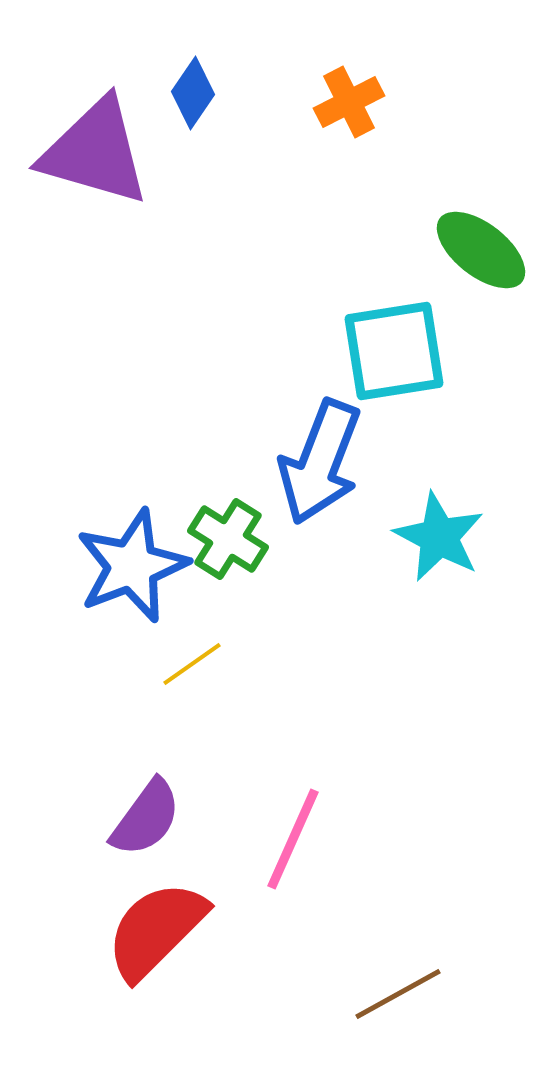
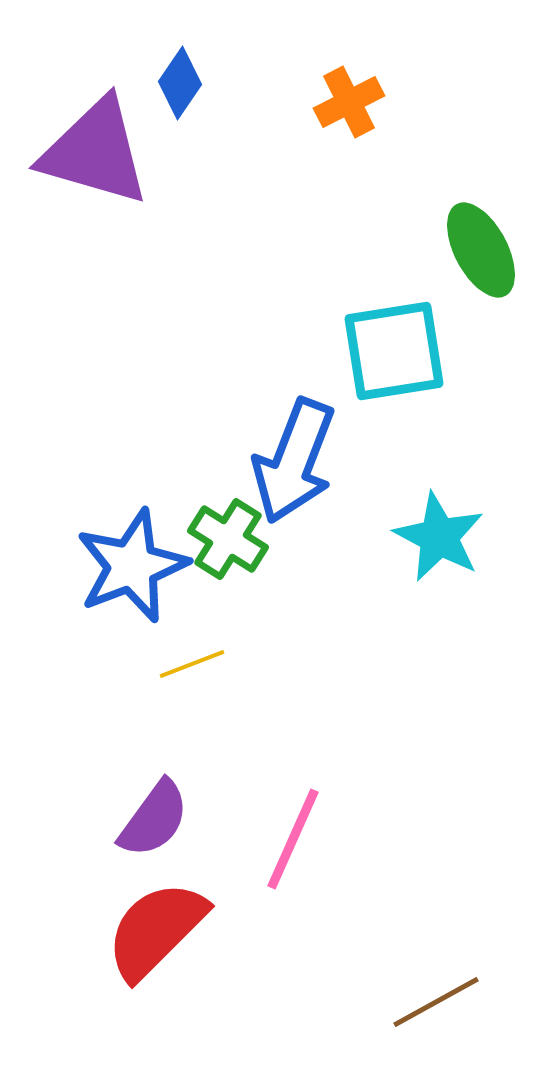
blue diamond: moved 13 px left, 10 px up
green ellipse: rotated 24 degrees clockwise
blue arrow: moved 26 px left, 1 px up
yellow line: rotated 14 degrees clockwise
purple semicircle: moved 8 px right, 1 px down
brown line: moved 38 px right, 8 px down
